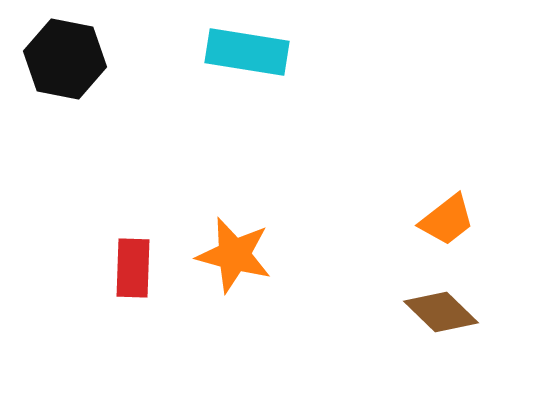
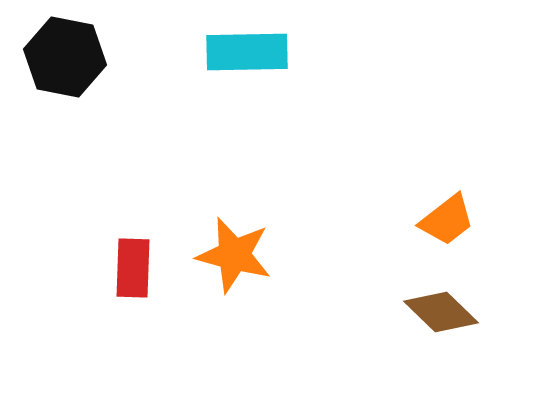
cyan rectangle: rotated 10 degrees counterclockwise
black hexagon: moved 2 px up
